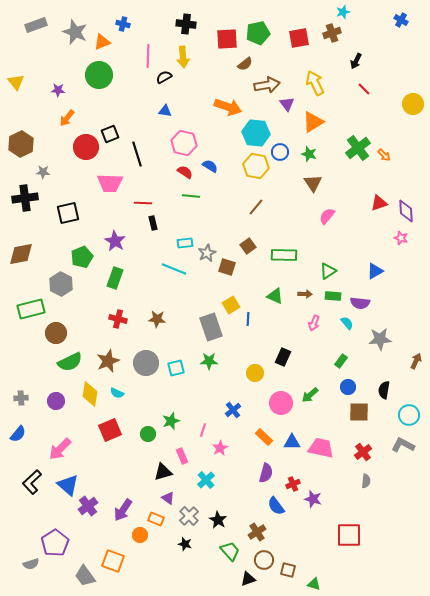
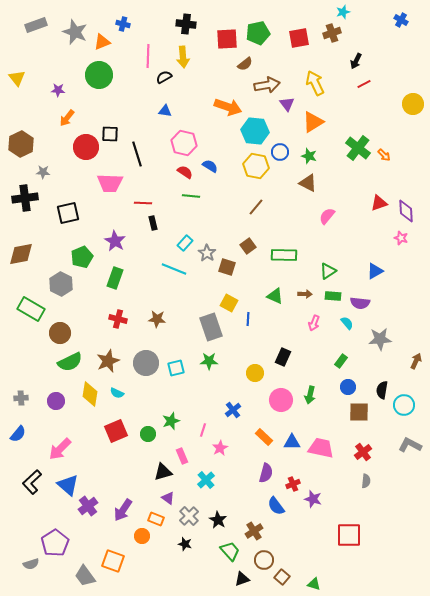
yellow triangle at (16, 82): moved 1 px right, 4 px up
red line at (364, 89): moved 5 px up; rotated 72 degrees counterclockwise
cyan hexagon at (256, 133): moved 1 px left, 2 px up
black square at (110, 134): rotated 24 degrees clockwise
green cross at (358, 148): rotated 15 degrees counterclockwise
green star at (309, 154): moved 2 px down
brown triangle at (313, 183): moved 5 px left; rotated 30 degrees counterclockwise
cyan rectangle at (185, 243): rotated 42 degrees counterclockwise
gray star at (207, 253): rotated 12 degrees counterclockwise
yellow square at (231, 305): moved 2 px left, 2 px up; rotated 30 degrees counterclockwise
green rectangle at (31, 309): rotated 44 degrees clockwise
brown circle at (56, 333): moved 4 px right
black semicircle at (384, 390): moved 2 px left
green arrow at (310, 395): rotated 36 degrees counterclockwise
pink circle at (281, 403): moved 3 px up
cyan circle at (409, 415): moved 5 px left, 10 px up
red square at (110, 430): moved 6 px right, 1 px down
gray L-shape at (403, 445): moved 7 px right
brown cross at (257, 532): moved 3 px left, 1 px up
orange circle at (140, 535): moved 2 px right, 1 px down
brown square at (288, 570): moved 6 px left, 7 px down; rotated 28 degrees clockwise
black triangle at (248, 579): moved 6 px left
